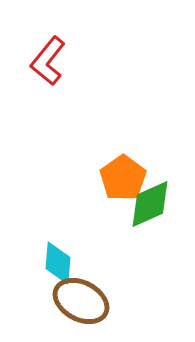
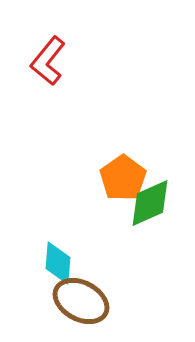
green diamond: moved 1 px up
